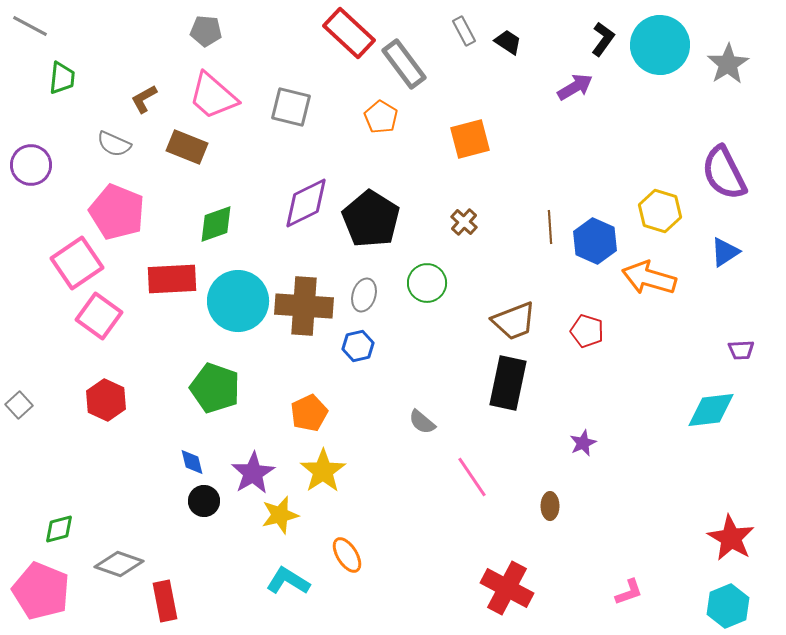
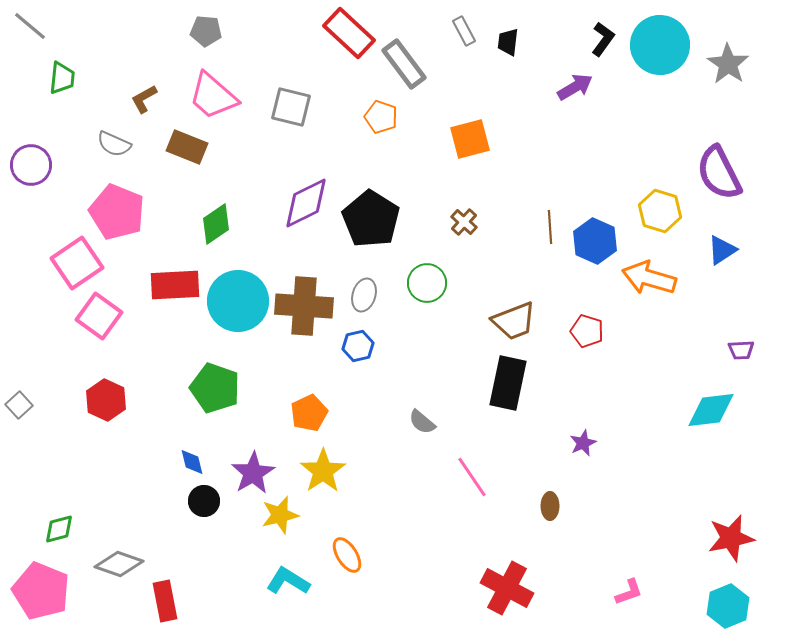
gray line at (30, 26): rotated 12 degrees clockwise
black trapezoid at (508, 42): rotated 116 degrees counterclockwise
gray star at (728, 64): rotated 6 degrees counterclockwise
orange pentagon at (381, 117): rotated 12 degrees counterclockwise
purple semicircle at (724, 173): moved 5 px left
green diamond at (216, 224): rotated 15 degrees counterclockwise
blue triangle at (725, 252): moved 3 px left, 2 px up
red rectangle at (172, 279): moved 3 px right, 6 px down
red star at (731, 538): rotated 30 degrees clockwise
